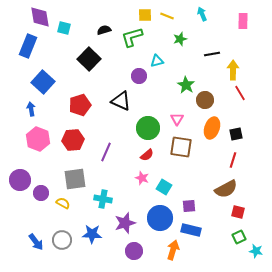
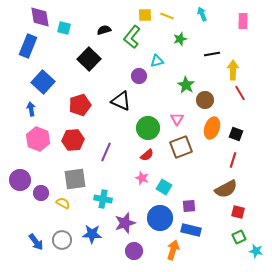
green L-shape at (132, 37): rotated 35 degrees counterclockwise
black square at (236, 134): rotated 32 degrees clockwise
brown square at (181, 147): rotated 30 degrees counterclockwise
